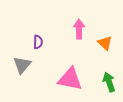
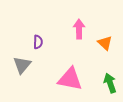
green arrow: moved 1 px right, 1 px down
